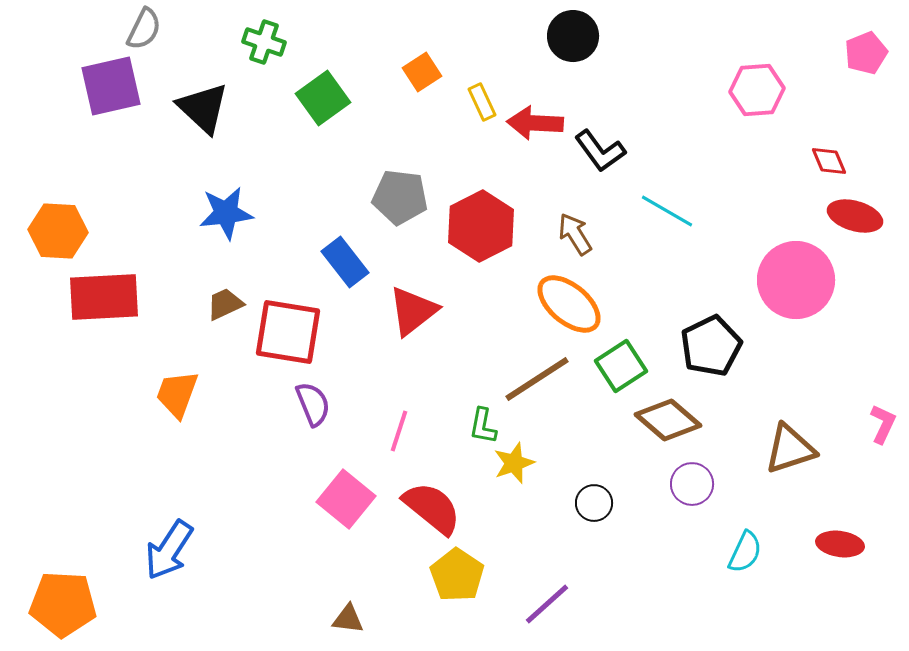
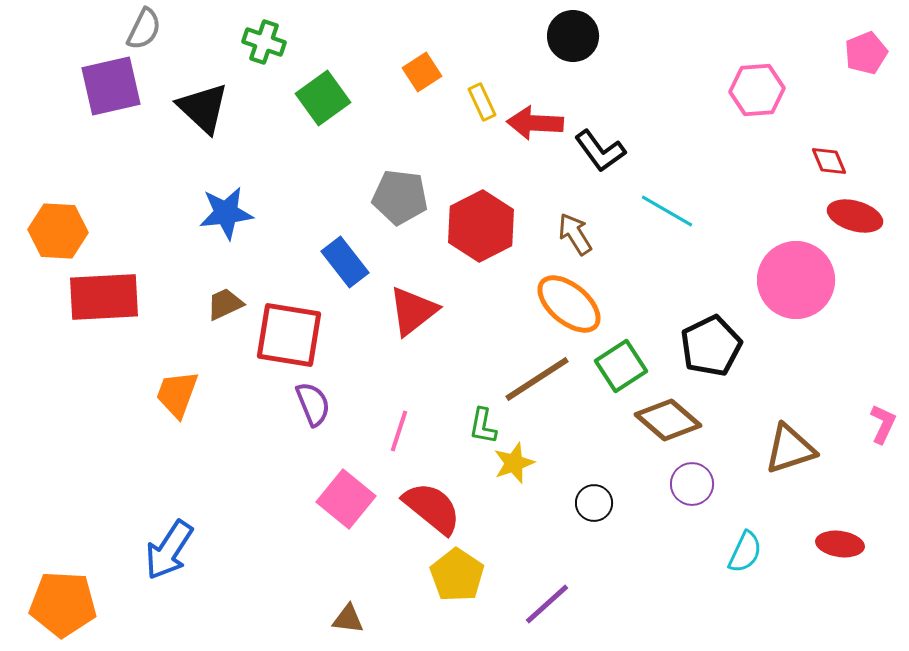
red square at (288, 332): moved 1 px right, 3 px down
